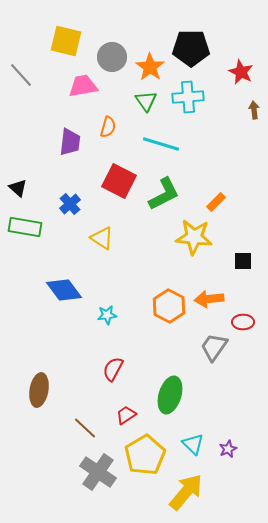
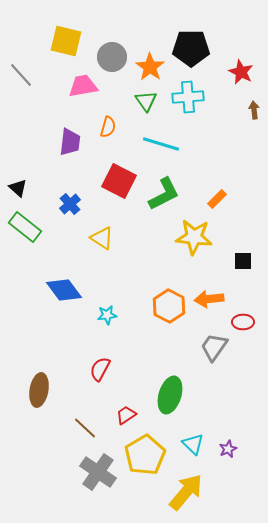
orange rectangle: moved 1 px right, 3 px up
green rectangle: rotated 28 degrees clockwise
red semicircle: moved 13 px left
